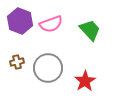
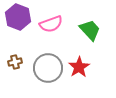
purple hexagon: moved 2 px left, 4 px up
brown cross: moved 2 px left
red star: moved 6 px left, 14 px up
